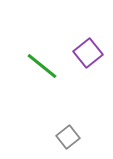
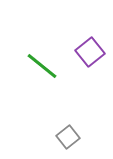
purple square: moved 2 px right, 1 px up
